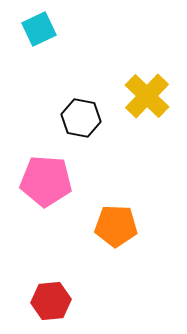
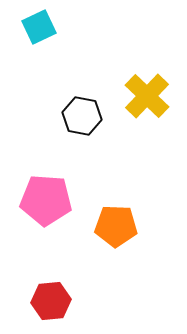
cyan square: moved 2 px up
black hexagon: moved 1 px right, 2 px up
pink pentagon: moved 19 px down
